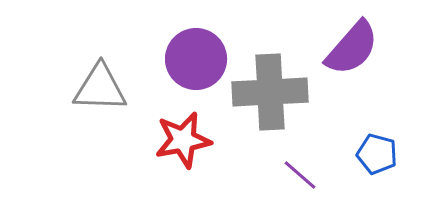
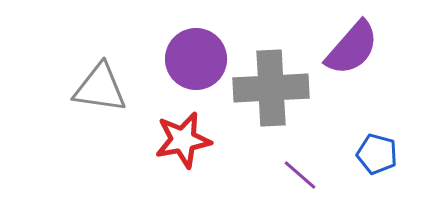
gray triangle: rotated 6 degrees clockwise
gray cross: moved 1 px right, 4 px up
